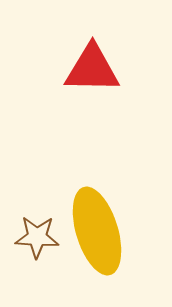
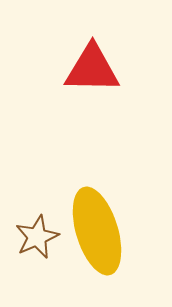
brown star: rotated 27 degrees counterclockwise
